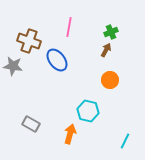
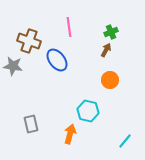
pink line: rotated 18 degrees counterclockwise
gray rectangle: rotated 48 degrees clockwise
cyan line: rotated 14 degrees clockwise
